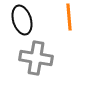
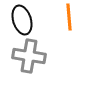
gray cross: moved 7 px left, 2 px up
